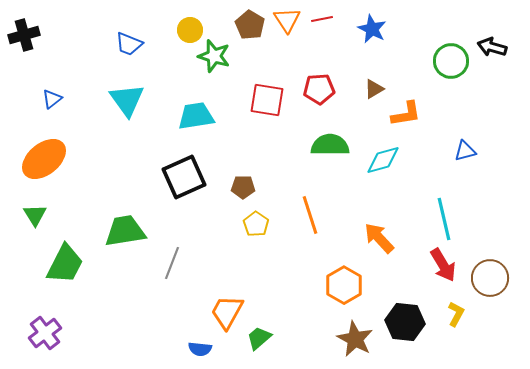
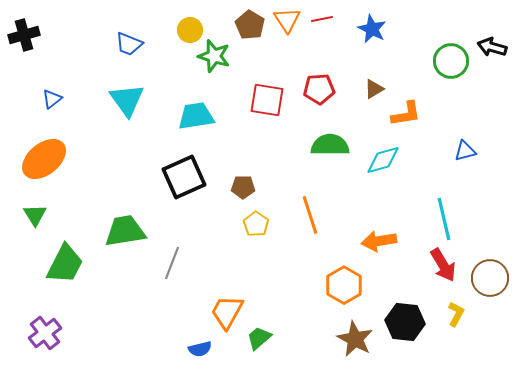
orange arrow at (379, 238): moved 3 px down; rotated 56 degrees counterclockwise
blue semicircle at (200, 349): rotated 20 degrees counterclockwise
